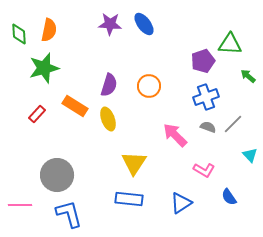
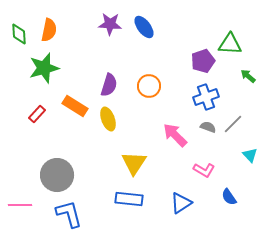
blue ellipse: moved 3 px down
